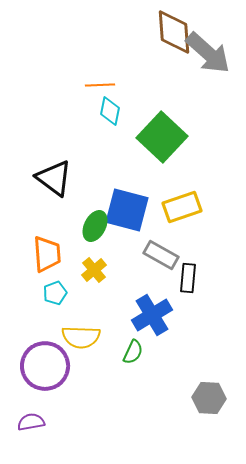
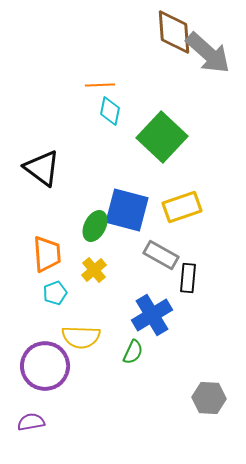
black triangle: moved 12 px left, 10 px up
